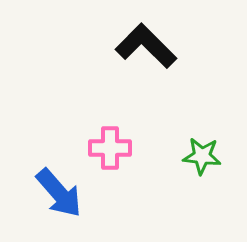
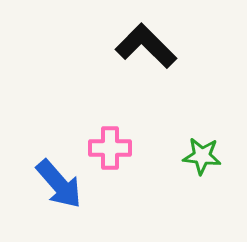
blue arrow: moved 9 px up
